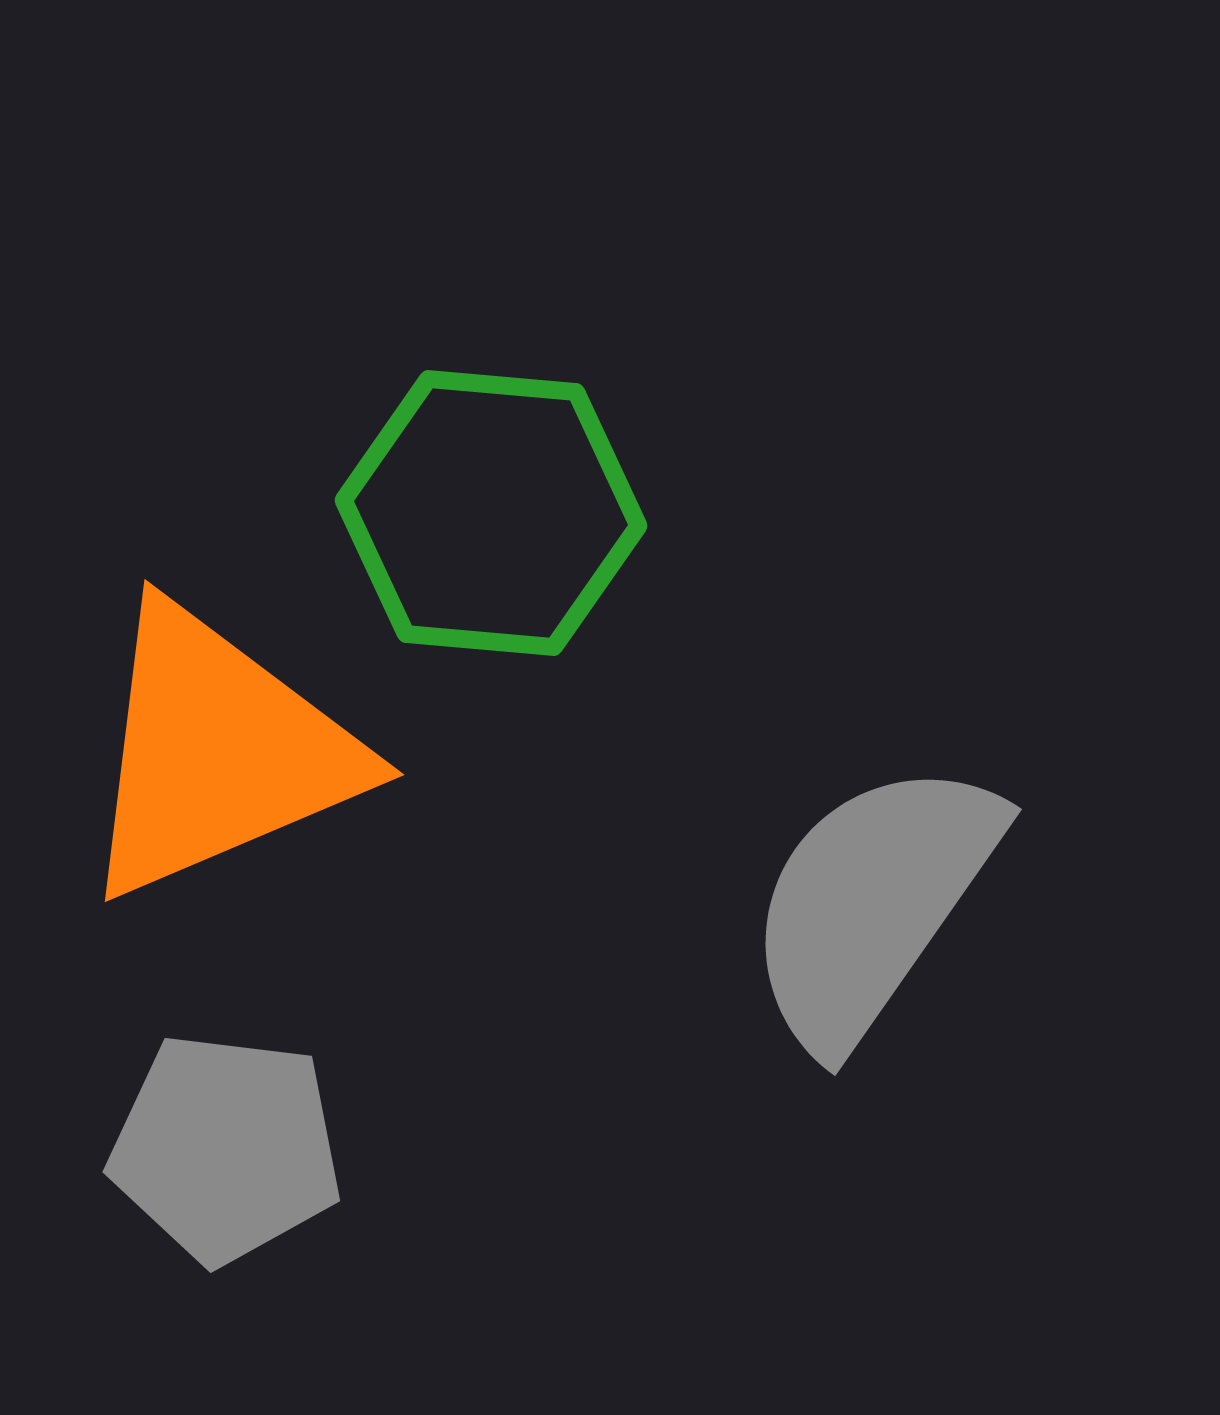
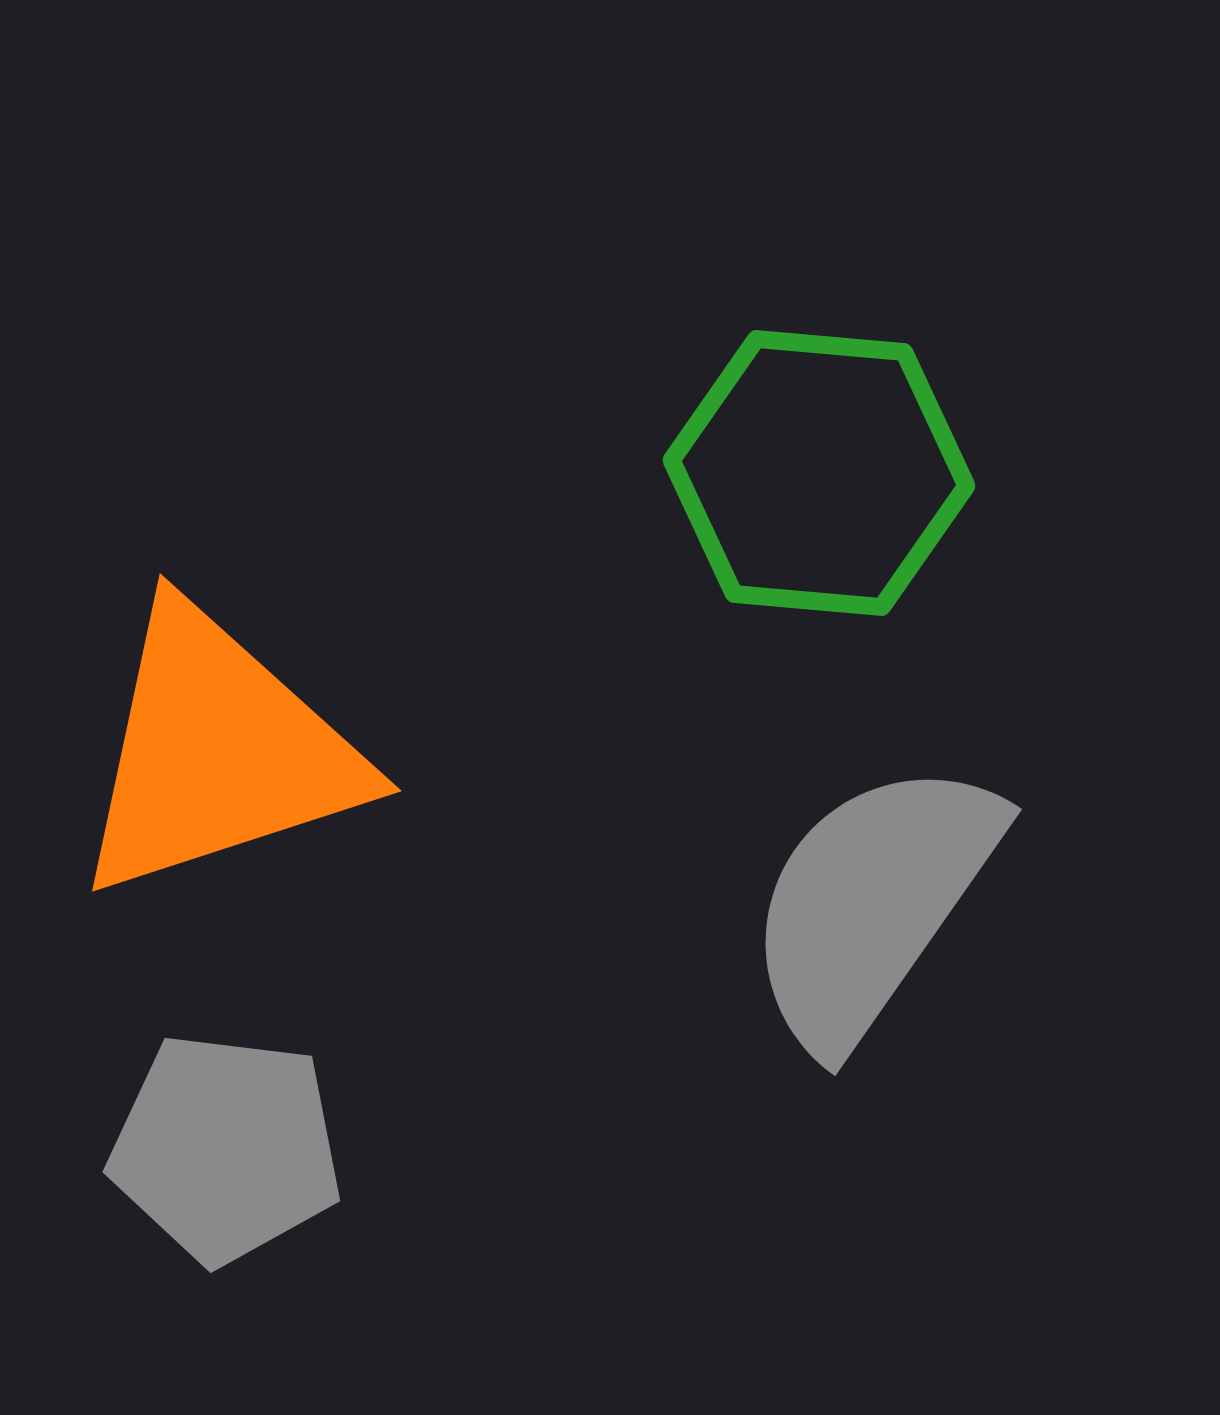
green hexagon: moved 328 px right, 40 px up
orange triangle: rotated 5 degrees clockwise
